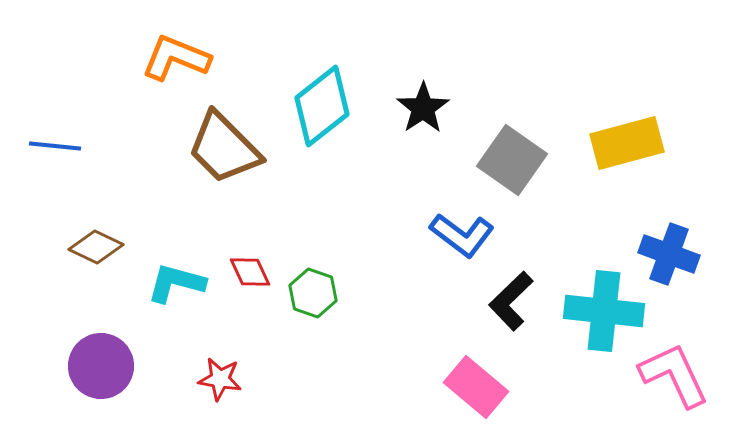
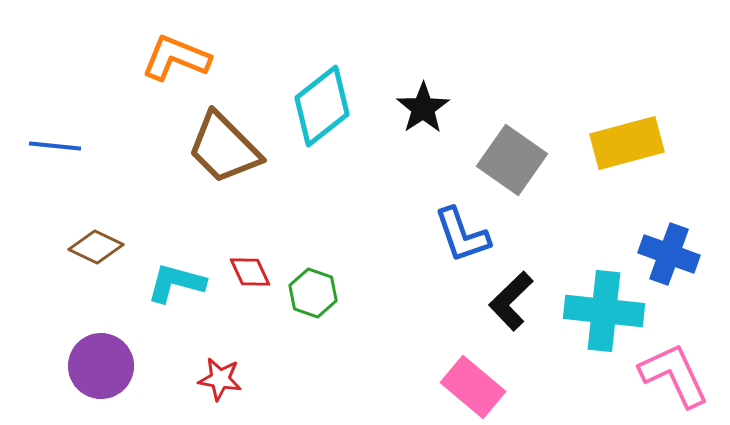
blue L-shape: rotated 34 degrees clockwise
pink rectangle: moved 3 px left
